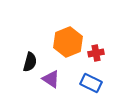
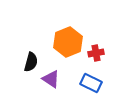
black semicircle: moved 1 px right
